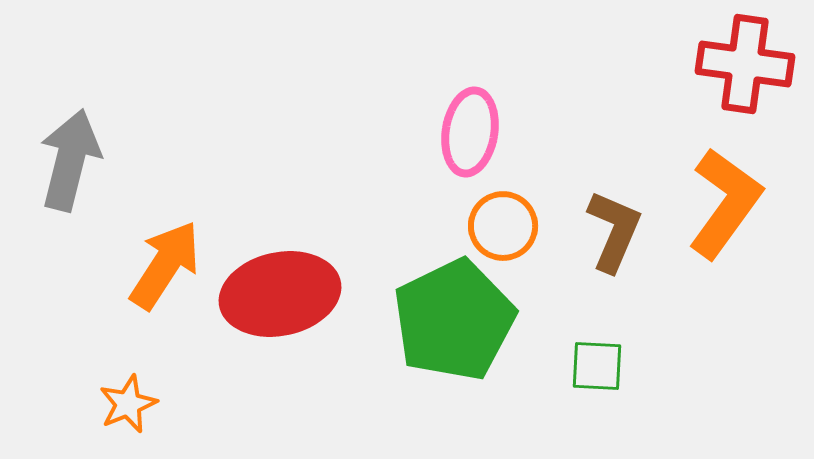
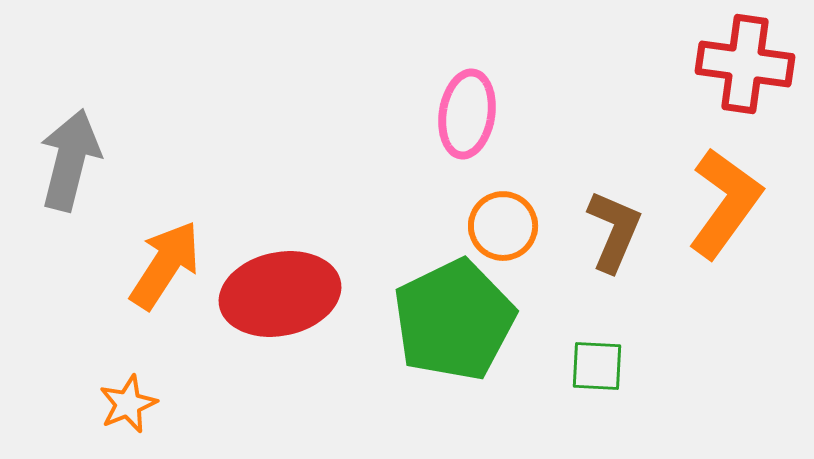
pink ellipse: moved 3 px left, 18 px up
